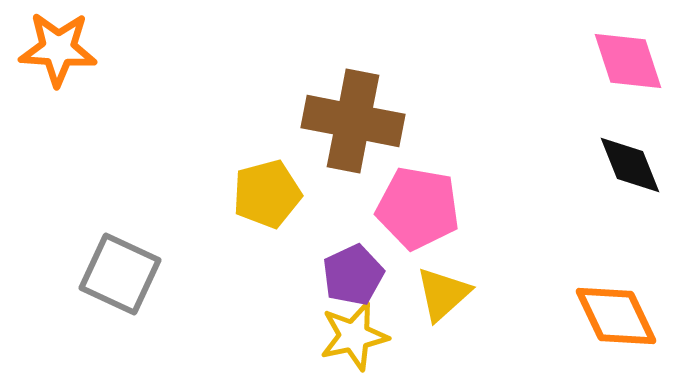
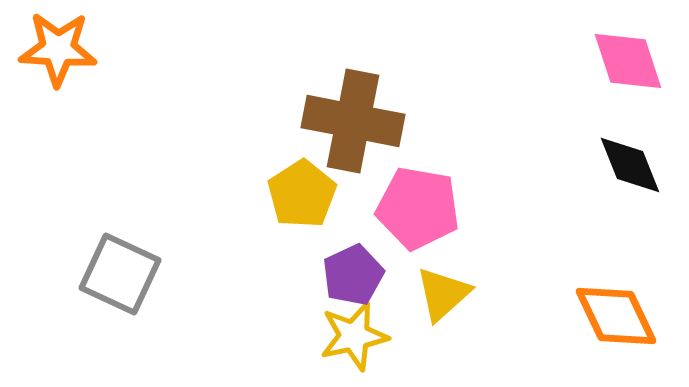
yellow pentagon: moved 35 px right; rotated 18 degrees counterclockwise
